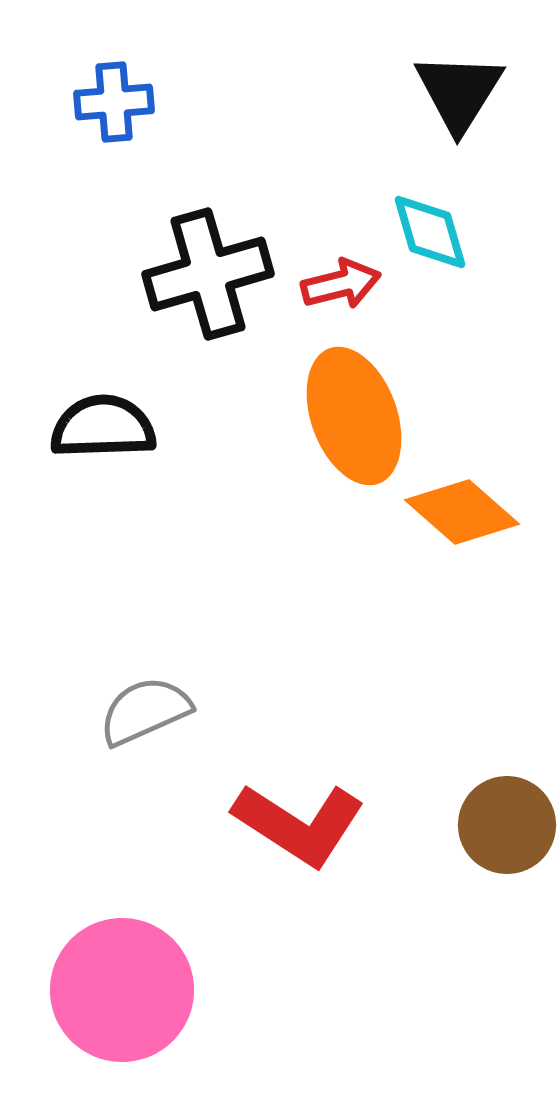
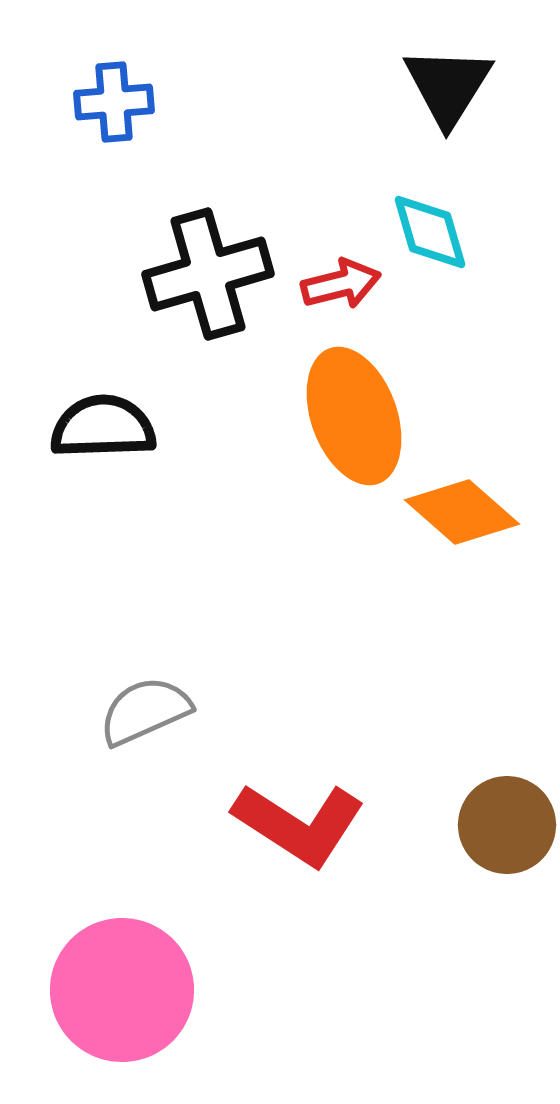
black triangle: moved 11 px left, 6 px up
